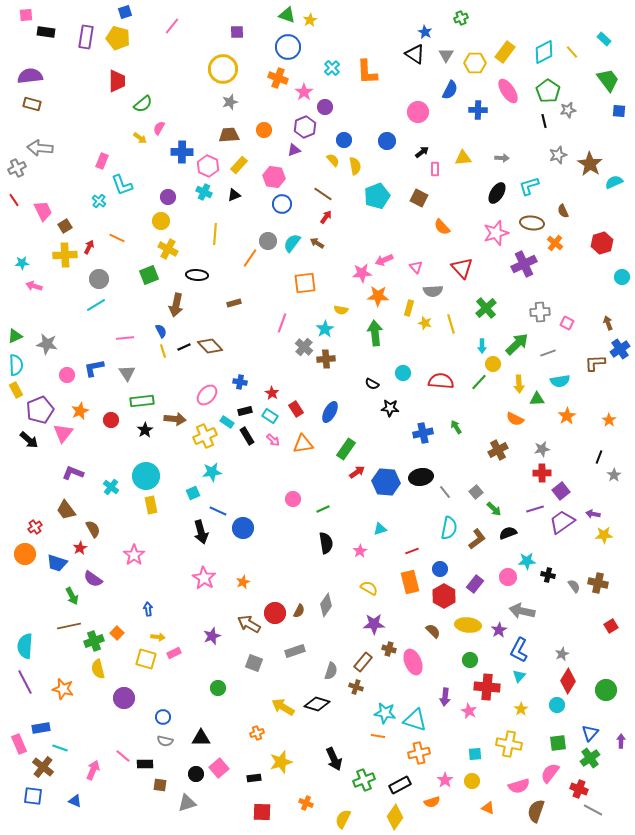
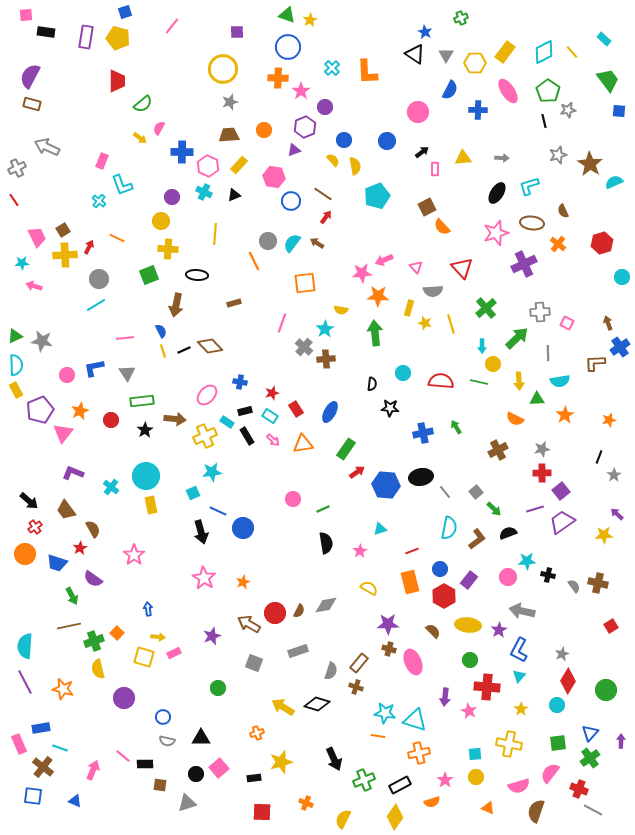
purple semicircle at (30, 76): rotated 55 degrees counterclockwise
orange cross at (278, 78): rotated 18 degrees counterclockwise
pink star at (304, 92): moved 3 px left, 1 px up
gray arrow at (40, 148): moved 7 px right, 1 px up; rotated 20 degrees clockwise
purple circle at (168, 197): moved 4 px right
brown square at (419, 198): moved 8 px right, 9 px down; rotated 36 degrees clockwise
blue circle at (282, 204): moved 9 px right, 3 px up
pink trapezoid at (43, 211): moved 6 px left, 26 px down
brown square at (65, 226): moved 2 px left, 4 px down
orange cross at (555, 243): moved 3 px right, 1 px down
yellow cross at (168, 249): rotated 24 degrees counterclockwise
orange line at (250, 258): moved 4 px right, 3 px down; rotated 60 degrees counterclockwise
gray star at (47, 344): moved 5 px left, 3 px up
green arrow at (517, 344): moved 6 px up
black line at (184, 347): moved 3 px down
blue cross at (620, 349): moved 2 px up
gray line at (548, 353): rotated 70 degrees counterclockwise
green line at (479, 382): rotated 60 degrees clockwise
black semicircle at (372, 384): rotated 112 degrees counterclockwise
yellow arrow at (519, 384): moved 3 px up
red star at (272, 393): rotated 24 degrees clockwise
orange star at (567, 416): moved 2 px left, 1 px up
orange star at (609, 420): rotated 24 degrees clockwise
black arrow at (29, 440): moved 61 px down
blue hexagon at (386, 482): moved 3 px down
purple arrow at (593, 514): moved 24 px right; rotated 32 degrees clockwise
purple rectangle at (475, 584): moved 6 px left, 4 px up
gray diamond at (326, 605): rotated 45 degrees clockwise
purple star at (374, 624): moved 14 px right
gray rectangle at (295, 651): moved 3 px right
yellow square at (146, 659): moved 2 px left, 2 px up
brown rectangle at (363, 662): moved 4 px left, 1 px down
gray semicircle at (165, 741): moved 2 px right
yellow circle at (472, 781): moved 4 px right, 4 px up
